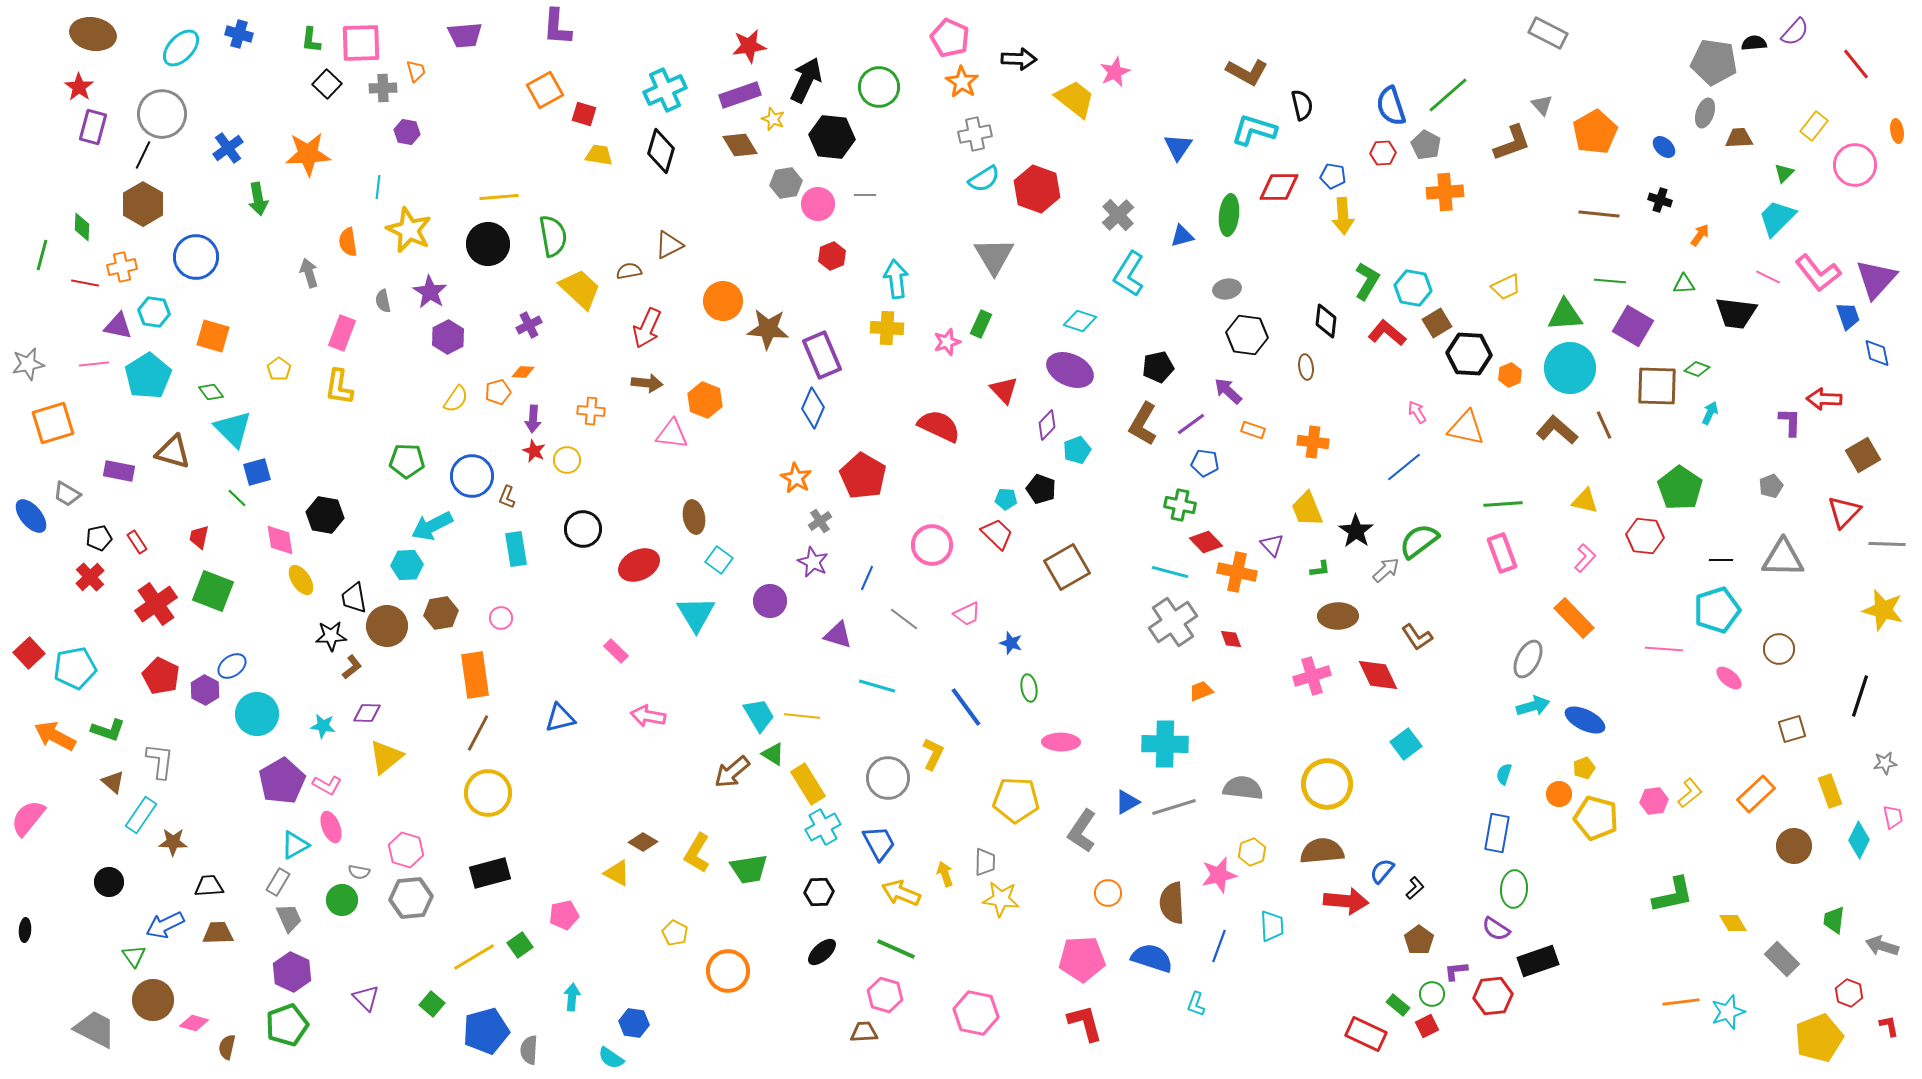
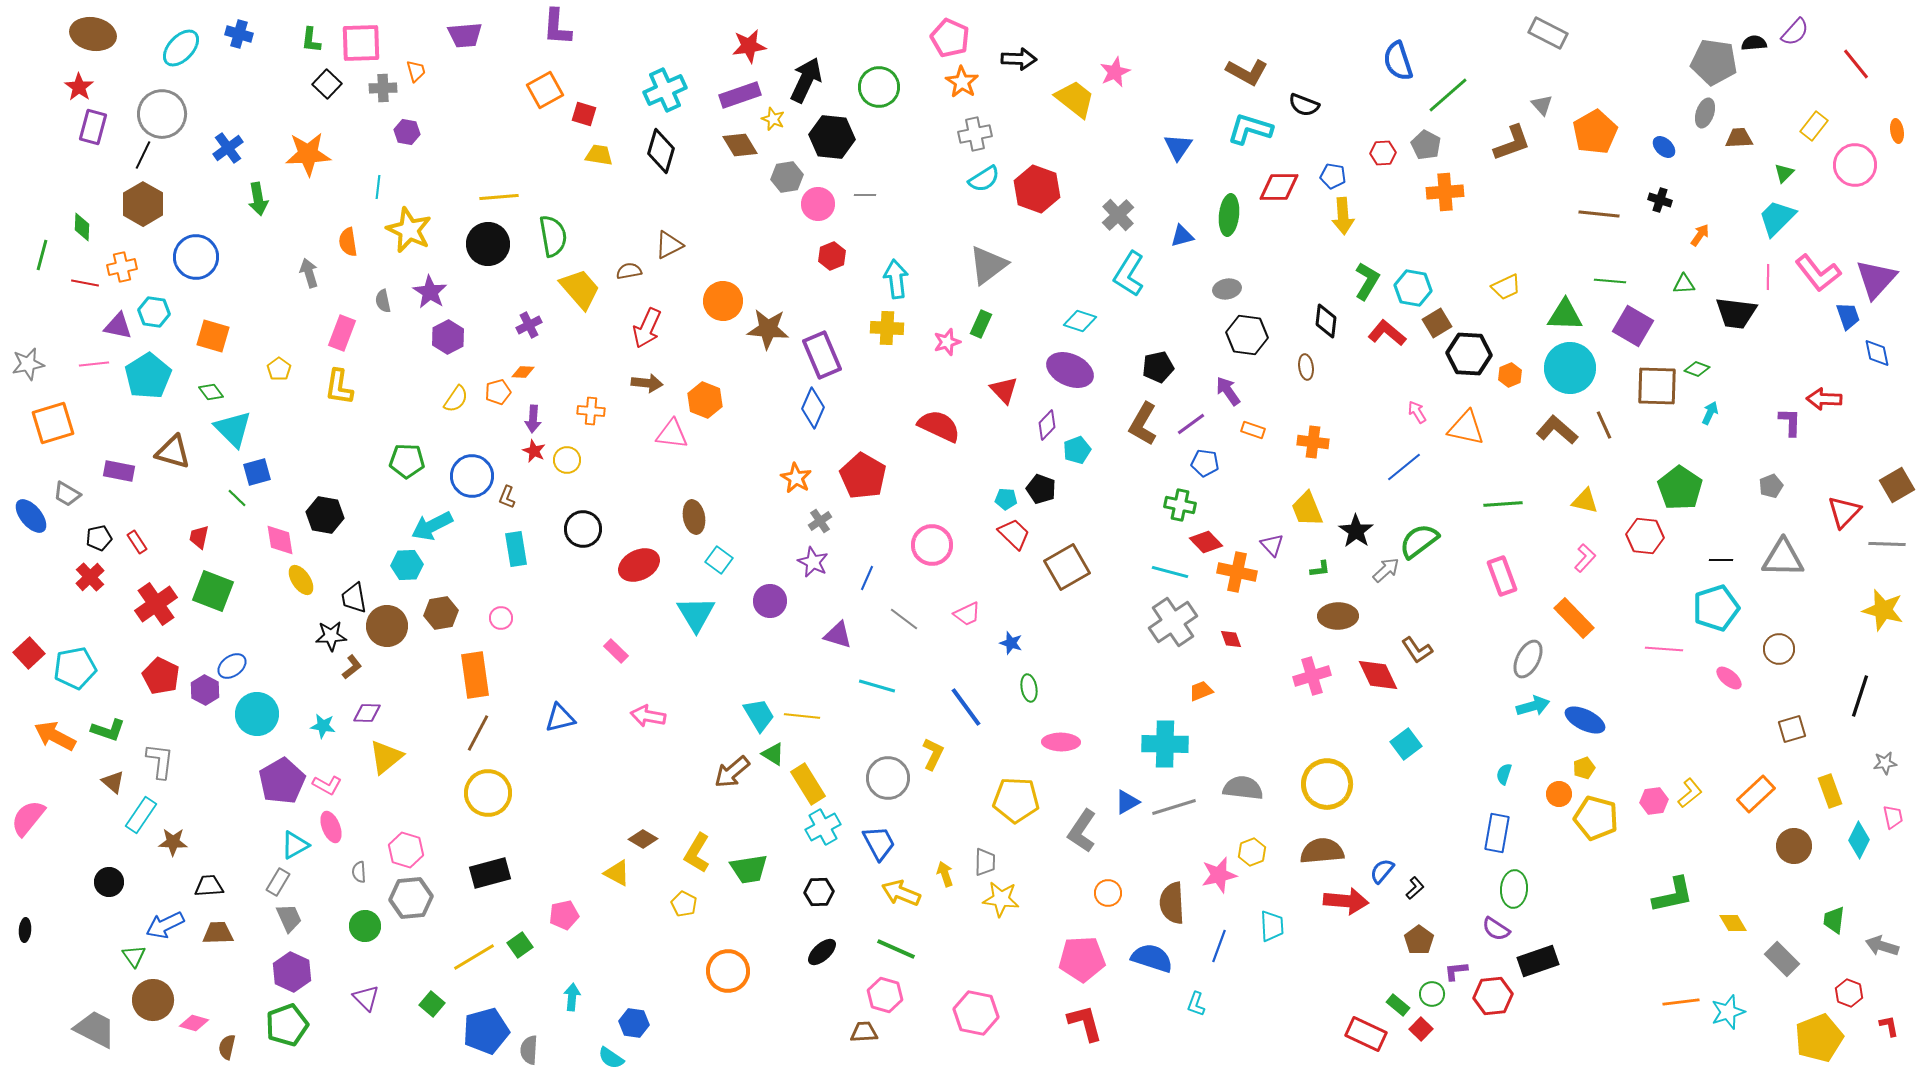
black semicircle at (1302, 105): moved 2 px right; rotated 124 degrees clockwise
blue semicircle at (1391, 106): moved 7 px right, 45 px up
cyan L-shape at (1254, 130): moved 4 px left, 1 px up
gray hexagon at (786, 183): moved 1 px right, 6 px up
gray triangle at (994, 256): moved 6 px left, 9 px down; rotated 24 degrees clockwise
pink line at (1768, 277): rotated 65 degrees clockwise
yellow trapezoid at (580, 289): rotated 6 degrees clockwise
green triangle at (1565, 315): rotated 6 degrees clockwise
purple arrow at (1228, 391): rotated 12 degrees clockwise
brown square at (1863, 455): moved 34 px right, 30 px down
red trapezoid at (997, 534): moved 17 px right
pink rectangle at (1502, 553): moved 23 px down
cyan pentagon at (1717, 610): moved 1 px left, 2 px up
brown L-shape at (1417, 637): moved 13 px down
brown diamond at (643, 842): moved 3 px up
gray semicircle at (359, 872): rotated 75 degrees clockwise
green circle at (342, 900): moved 23 px right, 26 px down
yellow pentagon at (675, 933): moved 9 px right, 29 px up
red square at (1427, 1026): moved 6 px left, 3 px down; rotated 20 degrees counterclockwise
